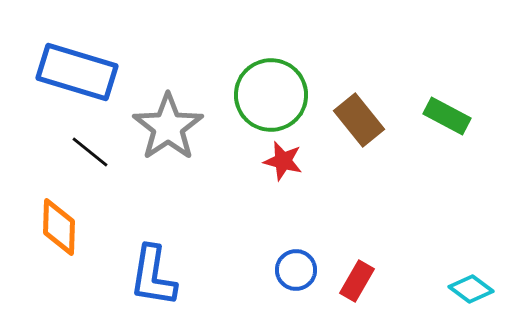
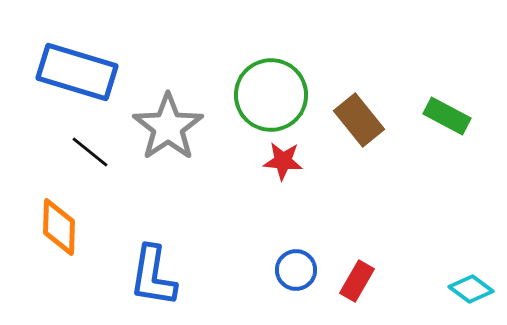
red star: rotated 9 degrees counterclockwise
